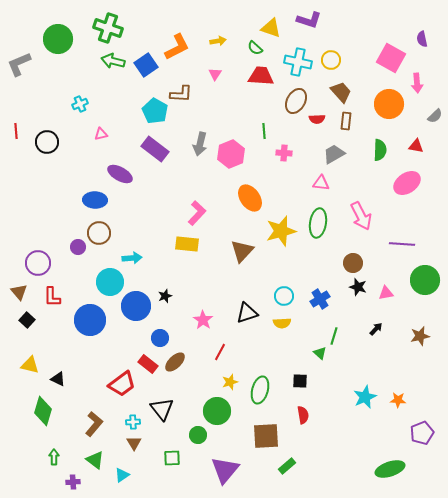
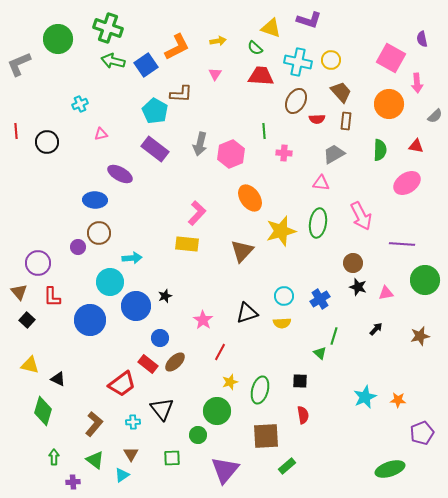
brown triangle at (134, 443): moved 3 px left, 11 px down
